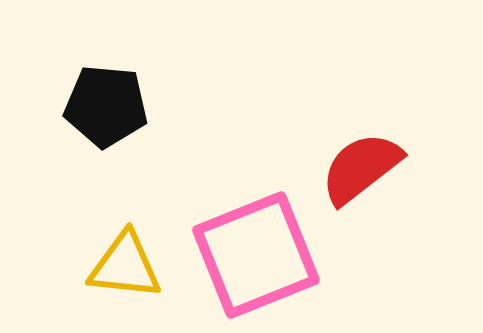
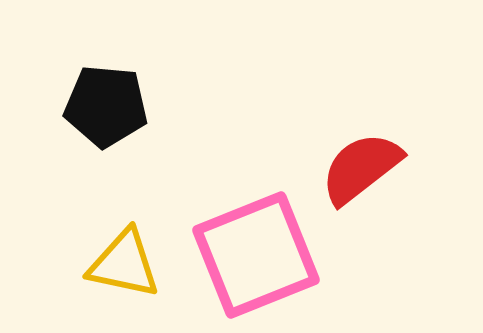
yellow triangle: moved 1 px left, 2 px up; rotated 6 degrees clockwise
